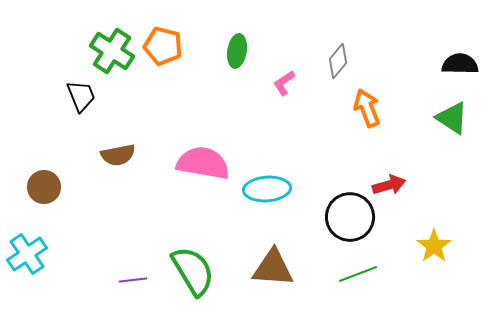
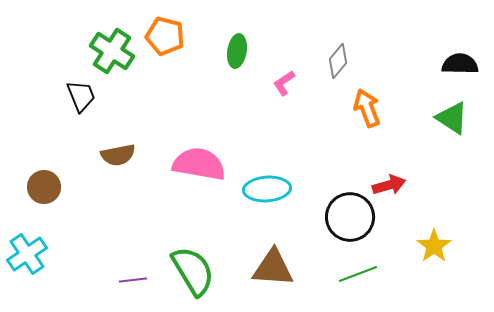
orange pentagon: moved 2 px right, 10 px up
pink semicircle: moved 4 px left, 1 px down
